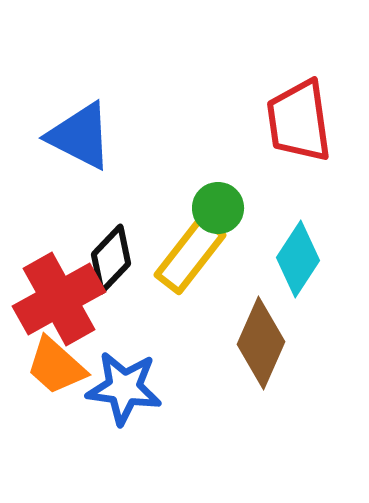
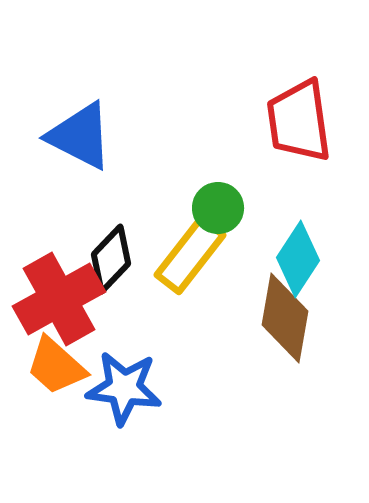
brown diamond: moved 24 px right, 25 px up; rotated 14 degrees counterclockwise
